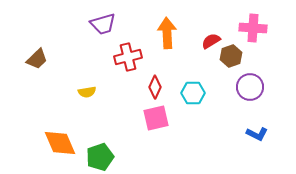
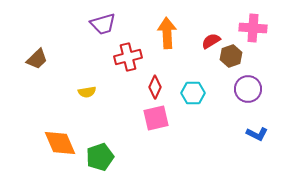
purple circle: moved 2 px left, 2 px down
